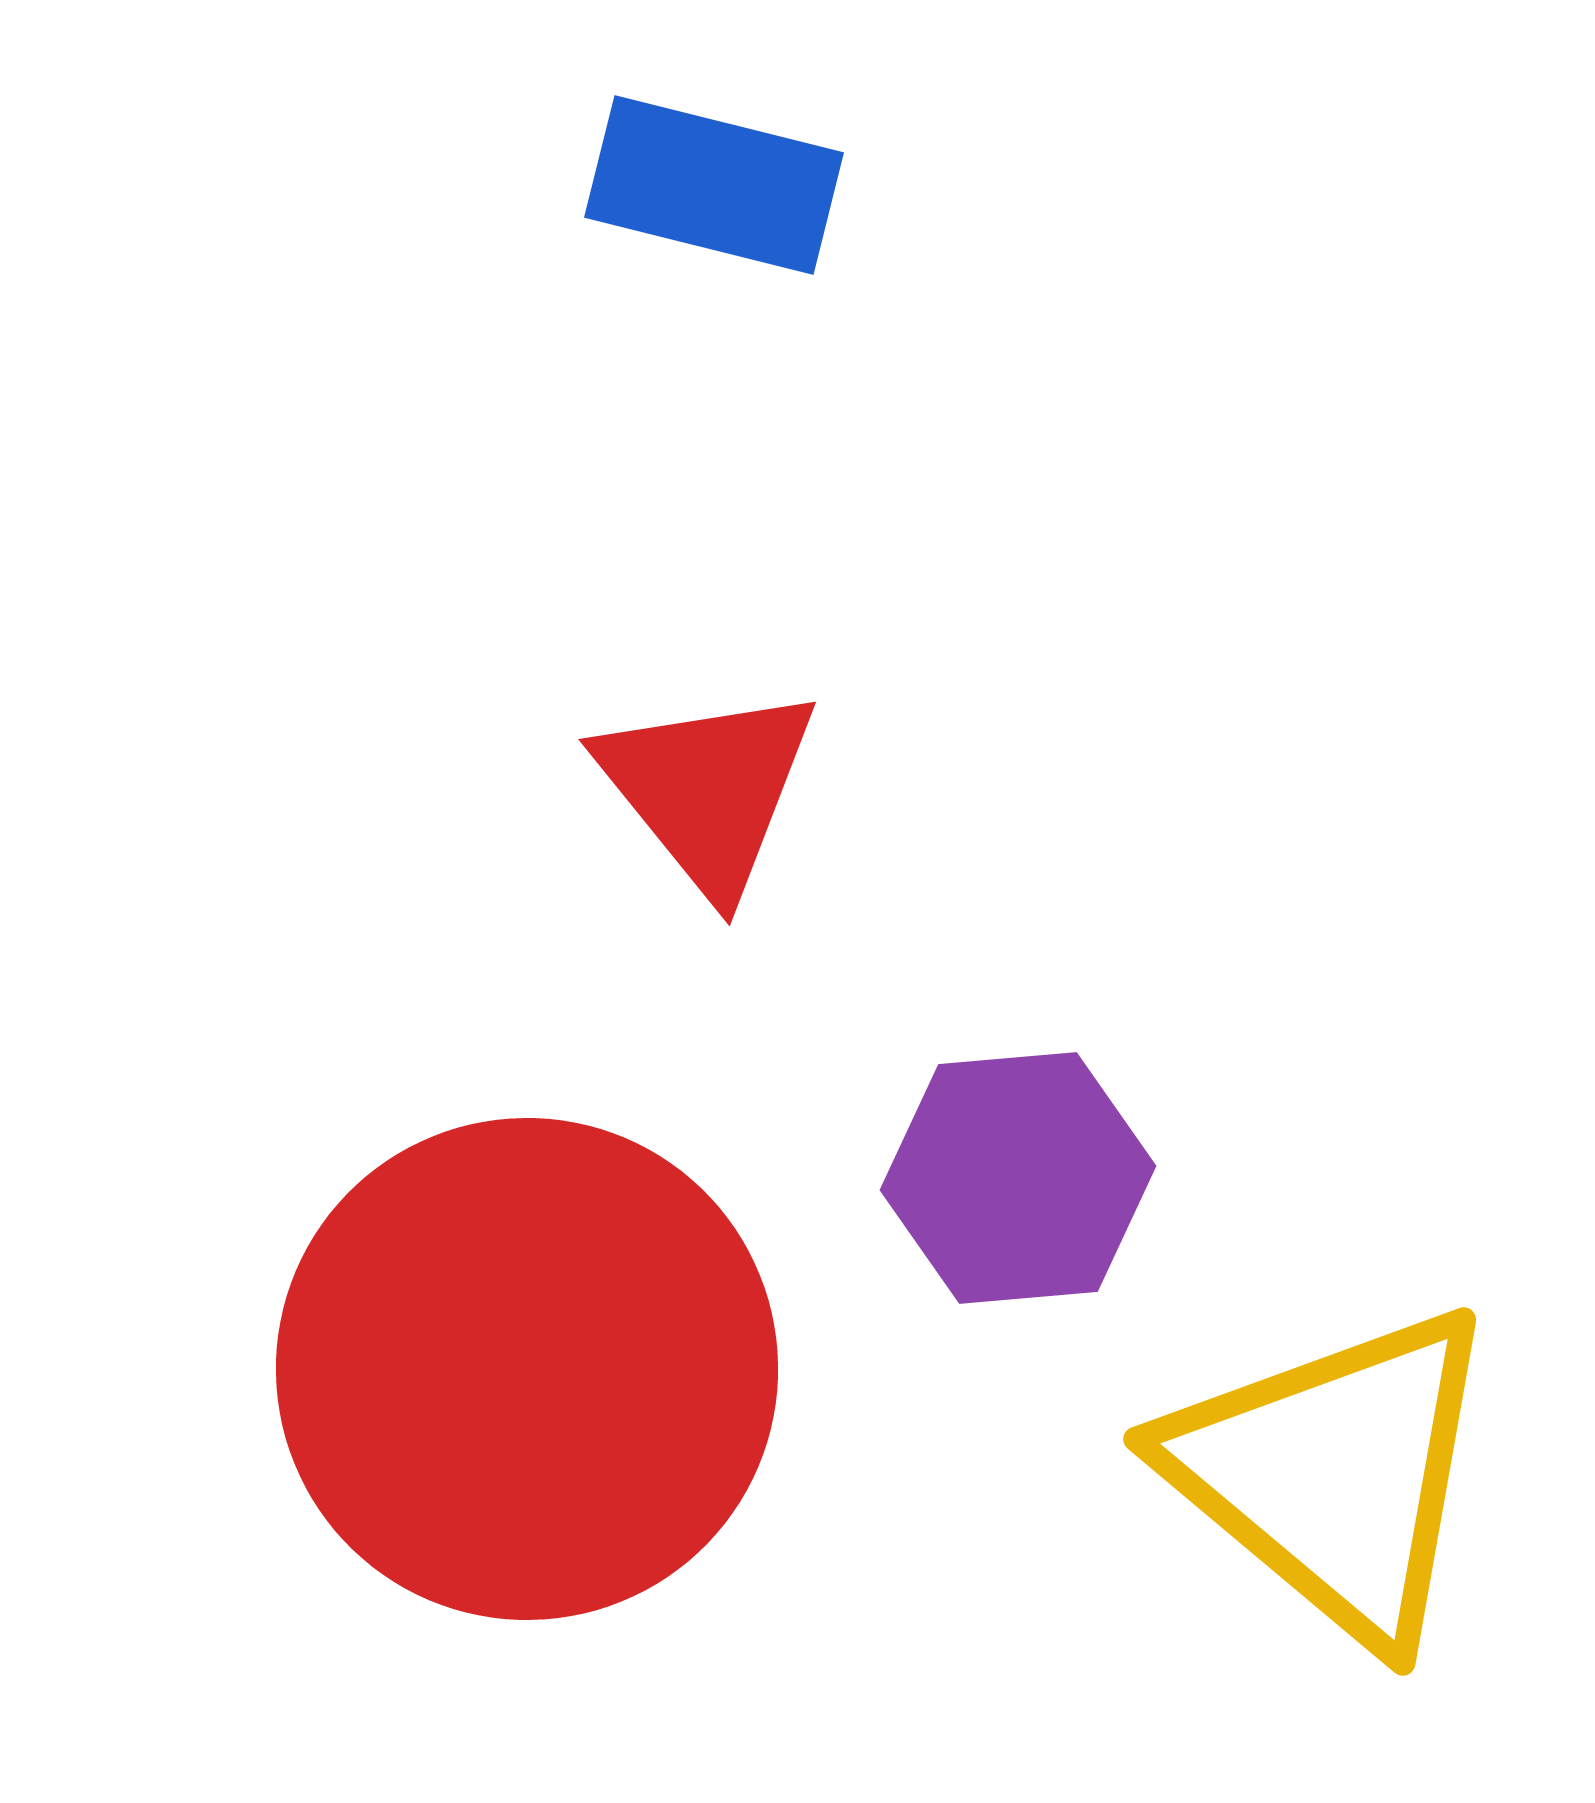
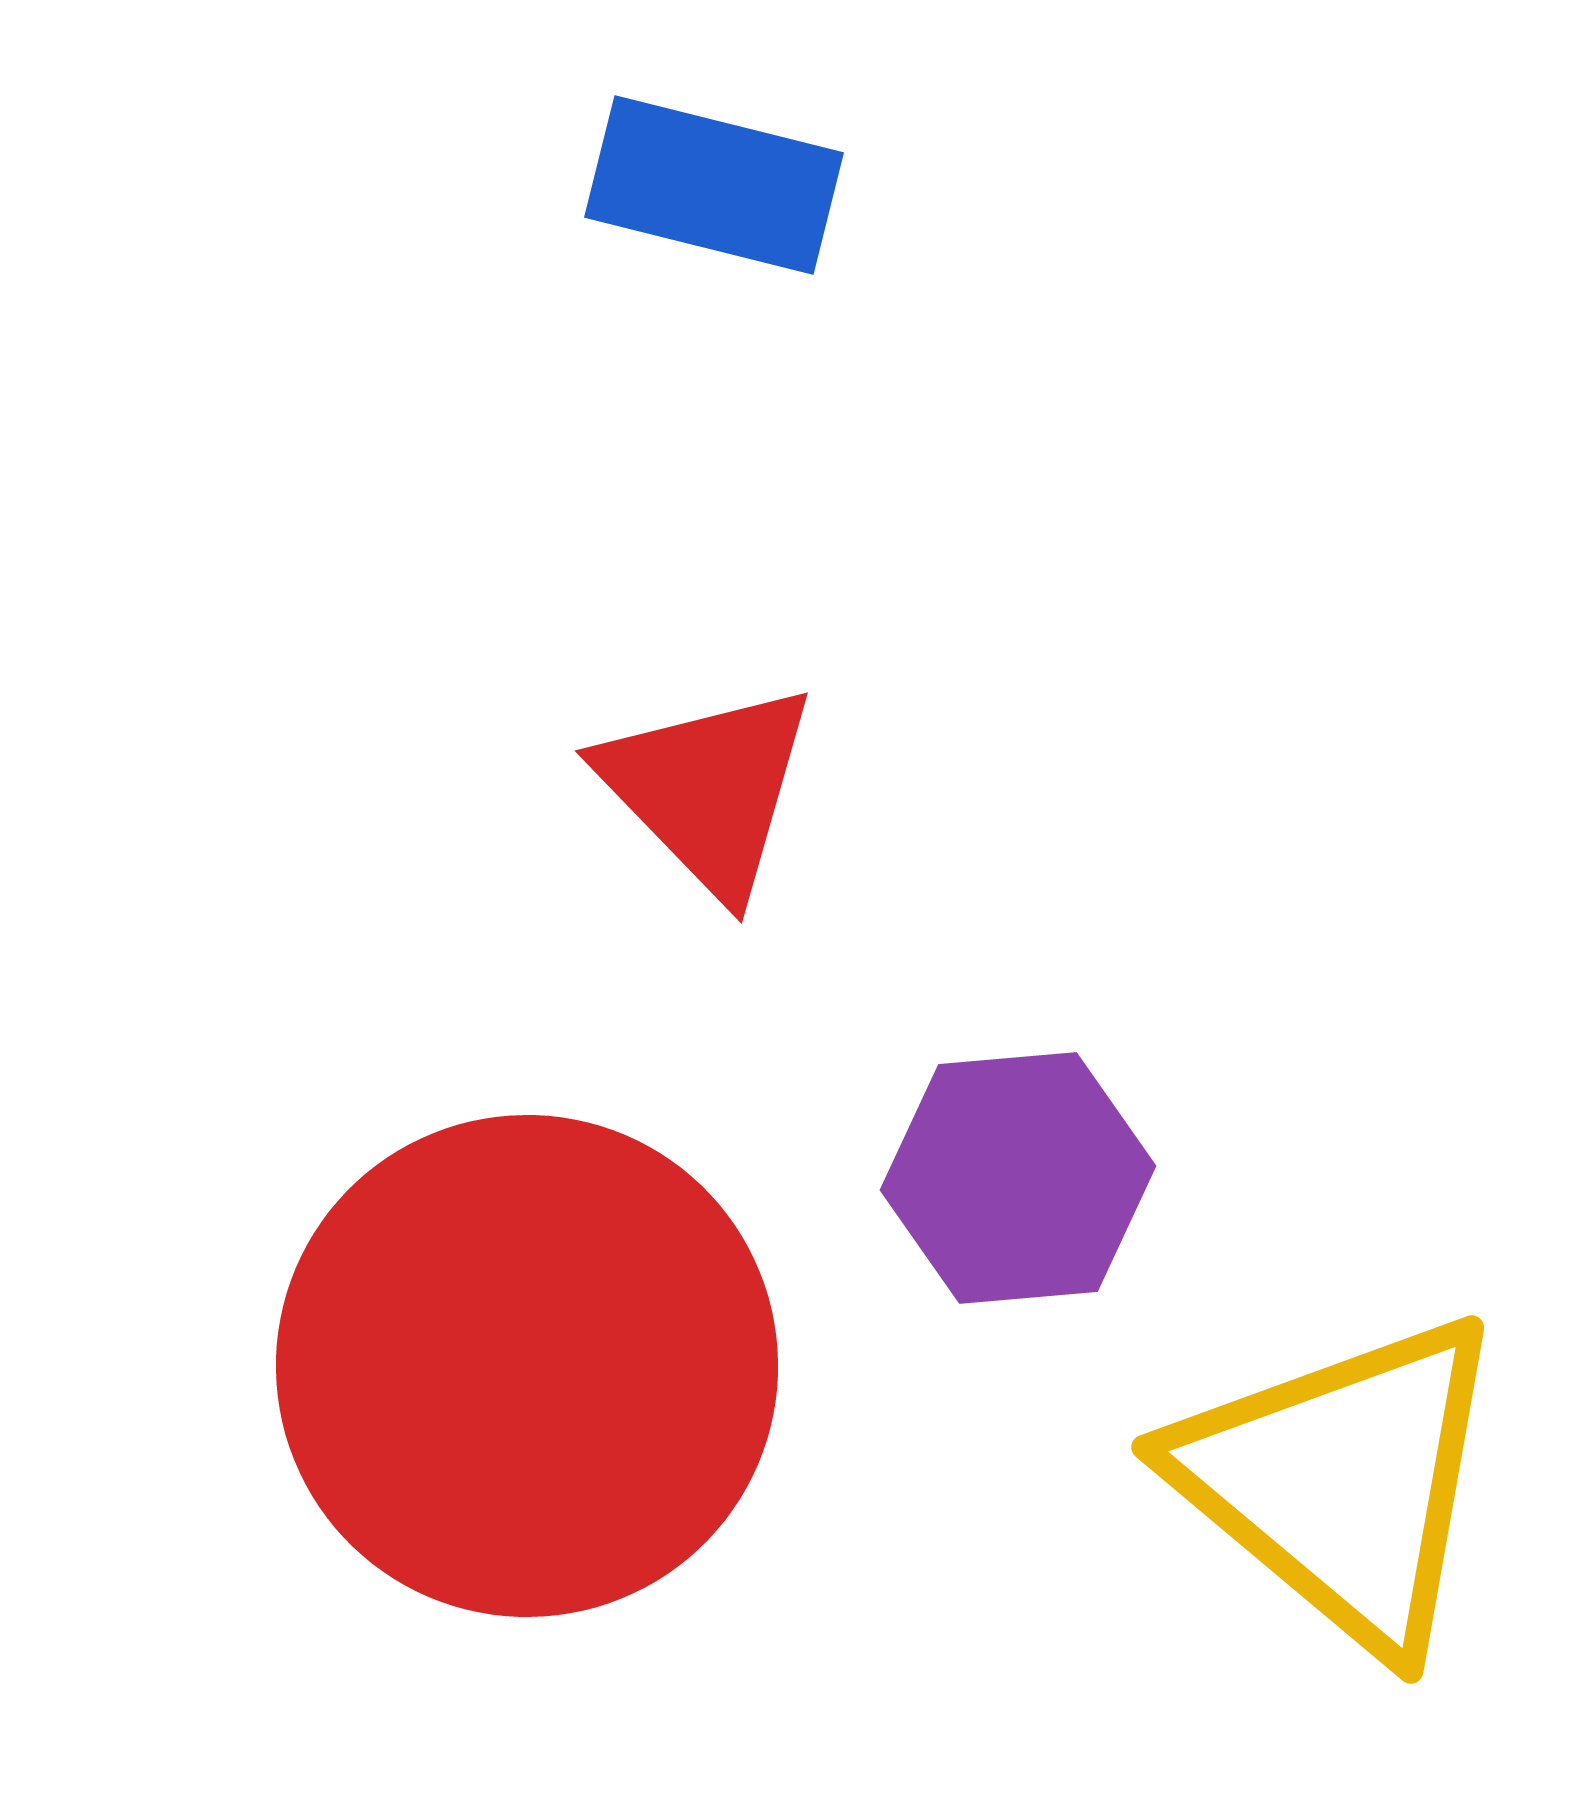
red triangle: rotated 5 degrees counterclockwise
red circle: moved 3 px up
yellow triangle: moved 8 px right, 8 px down
